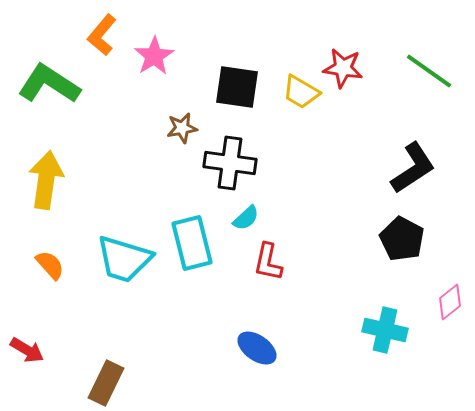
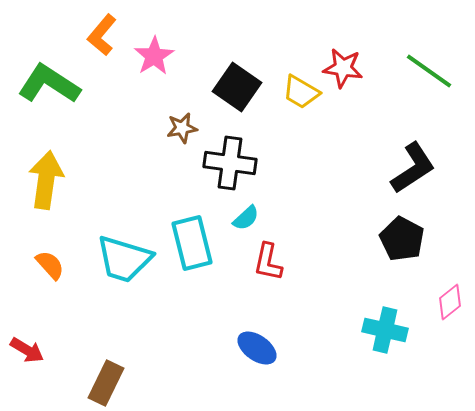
black square: rotated 27 degrees clockwise
